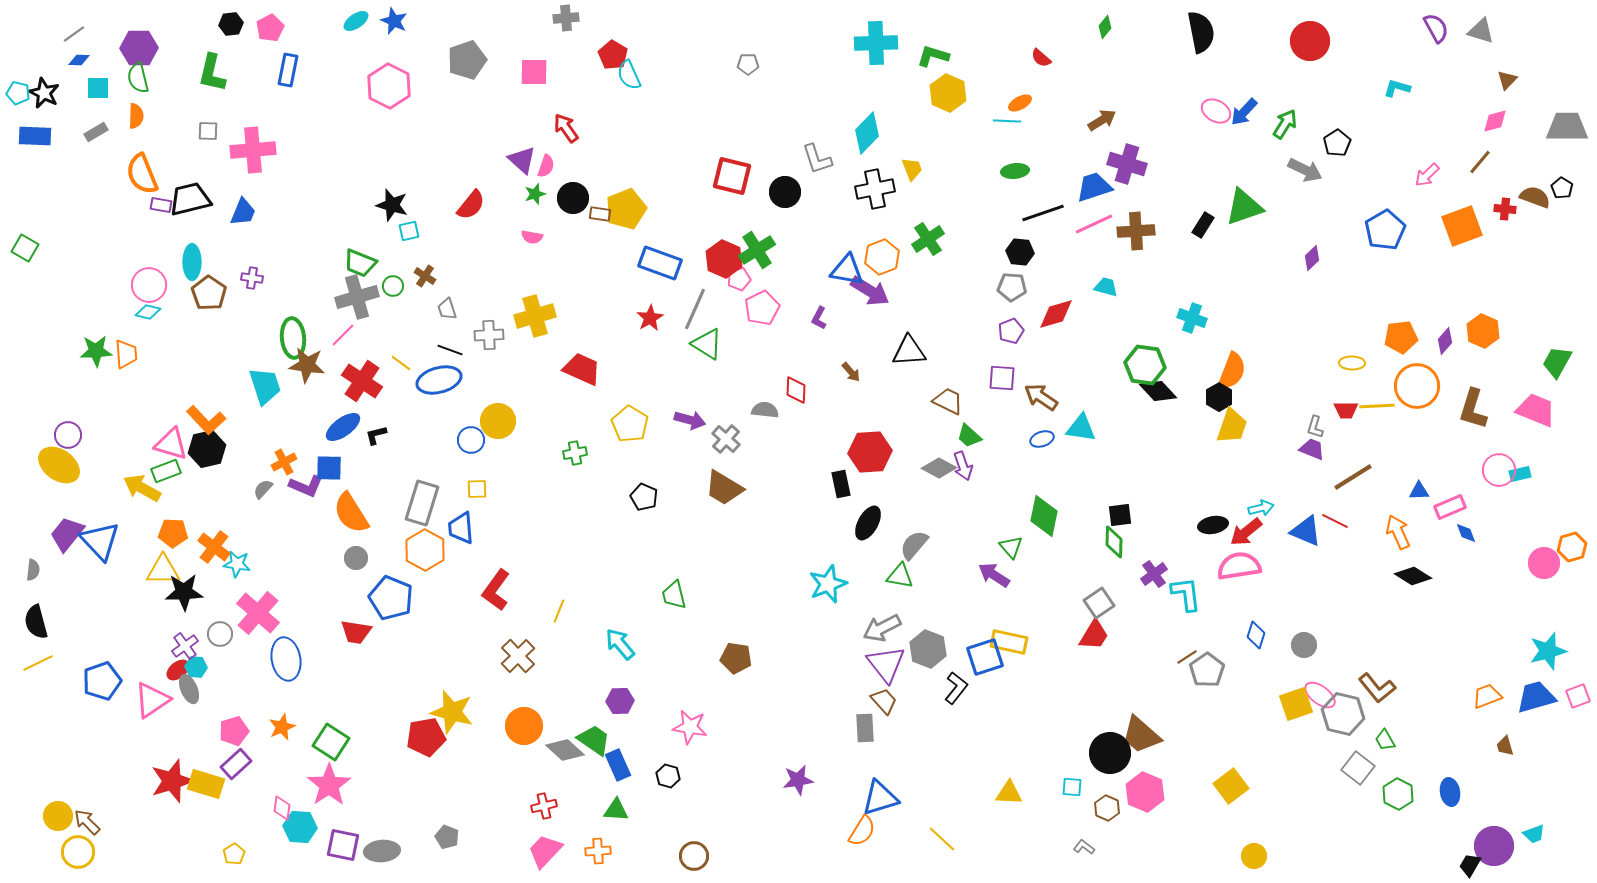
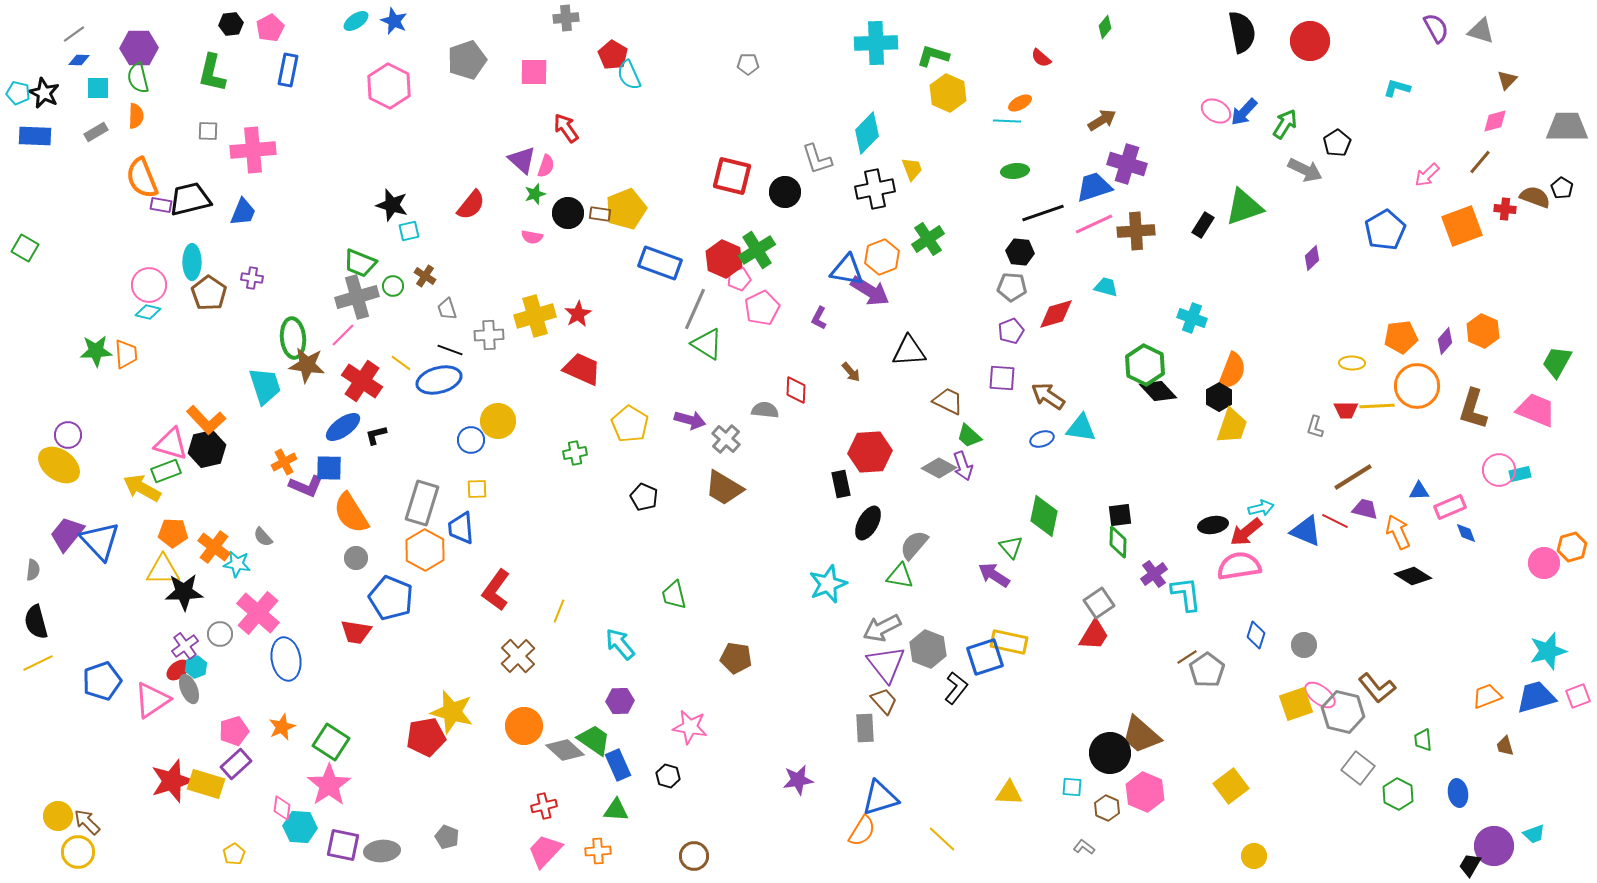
black semicircle at (1201, 32): moved 41 px right
orange semicircle at (142, 174): moved 4 px down
black circle at (573, 198): moved 5 px left, 15 px down
red star at (650, 318): moved 72 px left, 4 px up
green hexagon at (1145, 365): rotated 18 degrees clockwise
brown arrow at (1041, 397): moved 7 px right, 1 px up
purple trapezoid at (1312, 449): moved 53 px right, 60 px down; rotated 8 degrees counterclockwise
gray semicircle at (263, 489): moved 48 px down; rotated 85 degrees counterclockwise
green diamond at (1114, 542): moved 4 px right
cyan hexagon at (196, 667): rotated 25 degrees counterclockwise
gray hexagon at (1343, 714): moved 2 px up
green trapezoid at (1385, 740): moved 38 px right; rotated 25 degrees clockwise
blue ellipse at (1450, 792): moved 8 px right, 1 px down
